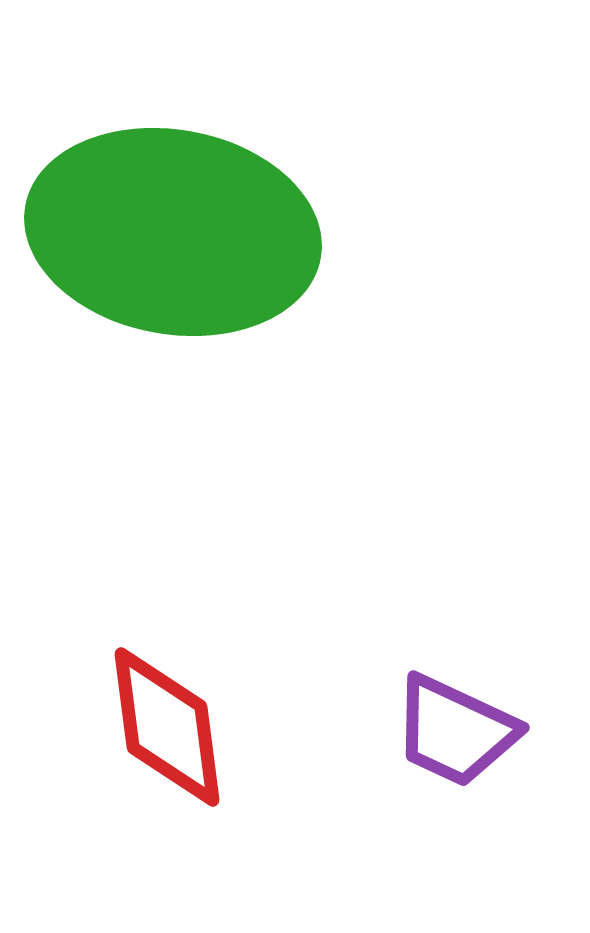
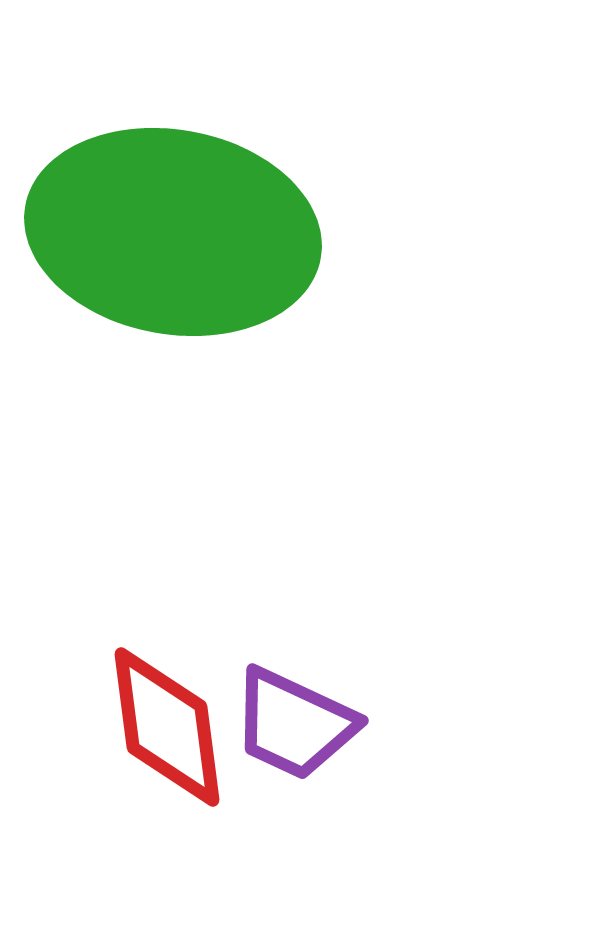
purple trapezoid: moved 161 px left, 7 px up
